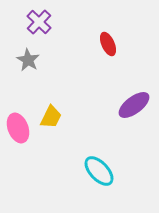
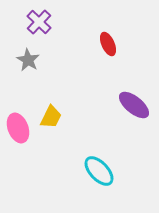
purple ellipse: rotated 76 degrees clockwise
